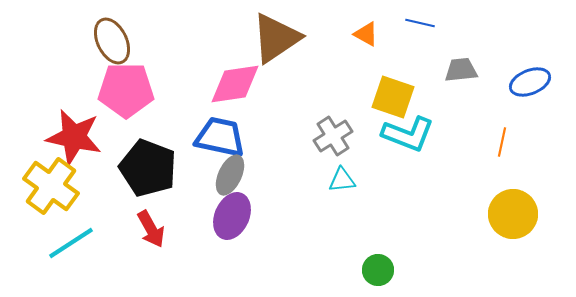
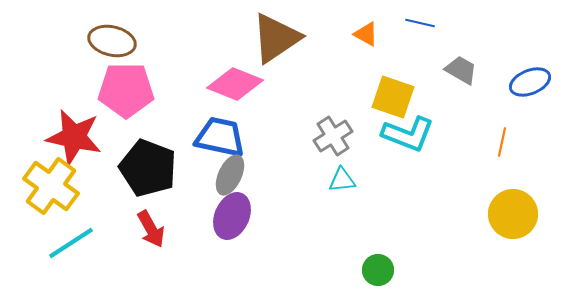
brown ellipse: rotated 51 degrees counterclockwise
gray trapezoid: rotated 36 degrees clockwise
pink diamond: rotated 30 degrees clockwise
